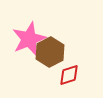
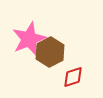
red diamond: moved 4 px right, 2 px down
